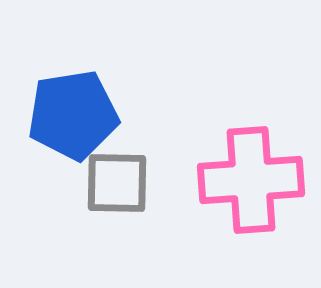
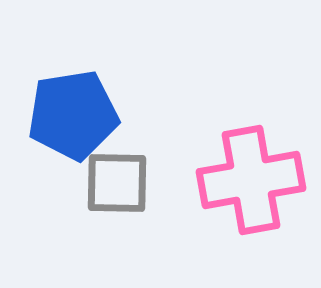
pink cross: rotated 6 degrees counterclockwise
